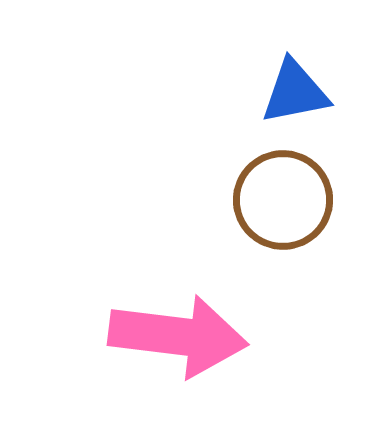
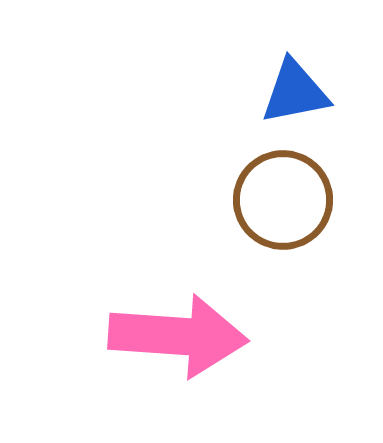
pink arrow: rotated 3 degrees counterclockwise
